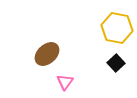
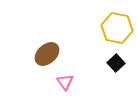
pink triangle: rotated 12 degrees counterclockwise
